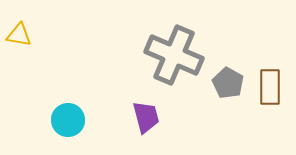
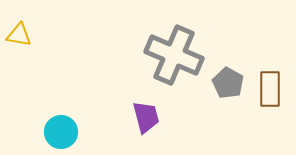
brown rectangle: moved 2 px down
cyan circle: moved 7 px left, 12 px down
